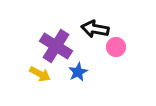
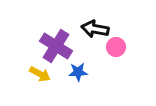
blue star: rotated 24 degrees clockwise
